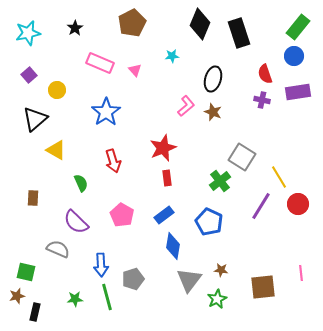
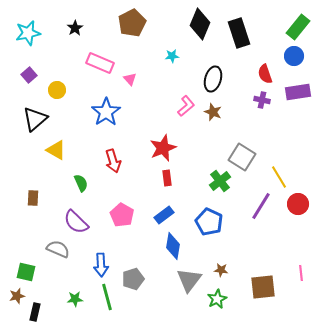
pink triangle at (135, 70): moved 5 px left, 9 px down
